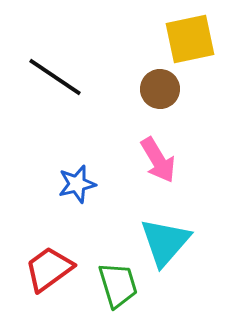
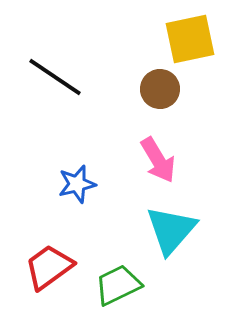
cyan triangle: moved 6 px right, 12 px up
red trapezoid: moved 2 px up
green trapezoid: rotated 99 degrees counterclockwise
